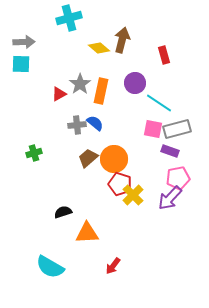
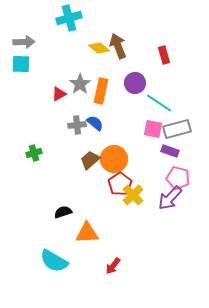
brown arrow: moved 4 px left, 6 px down; rotated 35 degrees counterclockwise
brown trapezoid: moved 2 px right, 2 px down
pink pentagon: rotated 25 degrees clockwise
red pentagon: rotated 20 degrees clockwise
cyan semicircle: moved 4 px right, 6 px up
